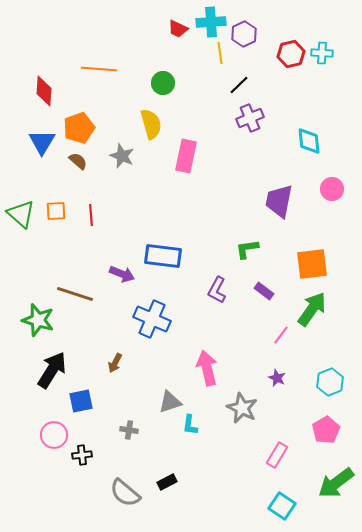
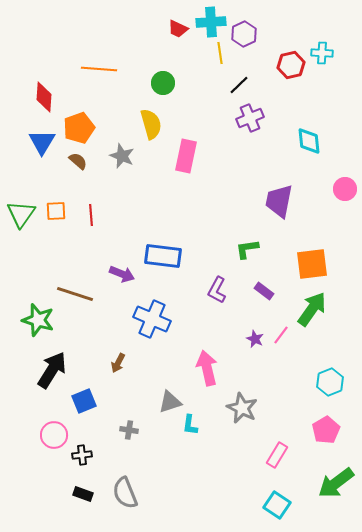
red hexagon at (291, 54): moved 11 px down
red diamond at (44, 91): moved 6 px down
pink circle at (332, 189): moved 13 px right
green triangle at (21, 214): rotated 24 degrees clockwise
brown arrow at (115, 363): moved 3 px right
purple star at (277, 378): moved 22 px left, 39 px up
blue square at (81, 401): moved 3 px right; rotated 10 degrees counterclockwise
black rectangle at (167, 482): moved 84 px left, 12 px down; rotated 48 degrees clockwise
gray semicircle at (125, 493): rotated 28 degrees clockwise
cyan square at (282, 506): moved 5 px left, 1 px up
